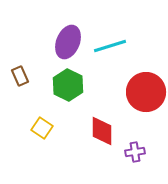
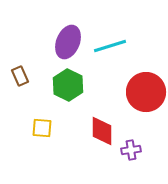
yellow square: rotated 30 degrees counterclockwise
purple cross: moved 4 px left, 2 px up
